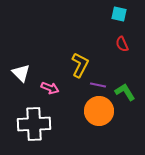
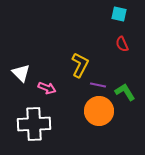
pink arrow: moved 3 px left
